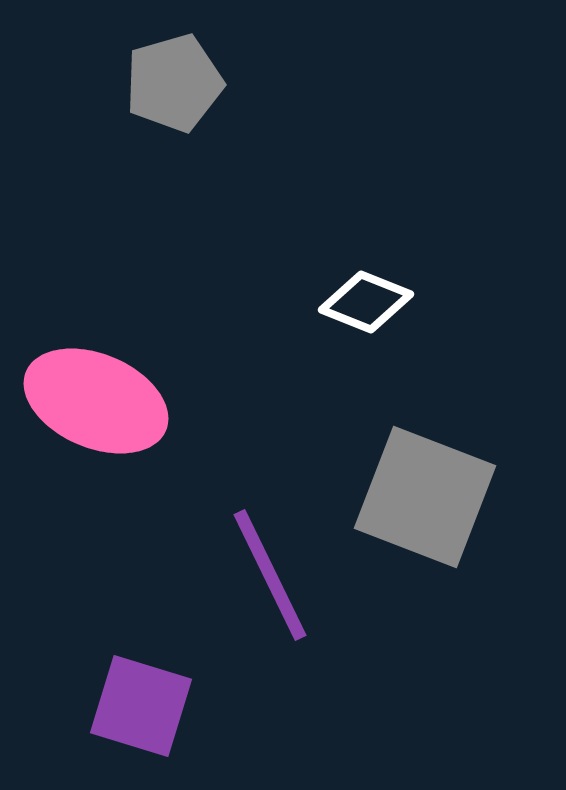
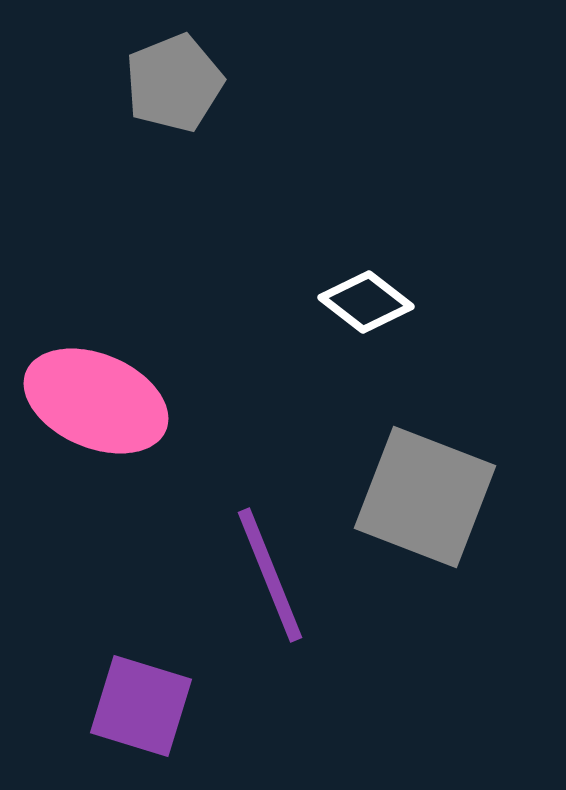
gray pentagon: rotated 6 degrees counterclockwise
white diamond: rotated 16 degrees clockwise
purple line: rotated 4 degrees clockwise
